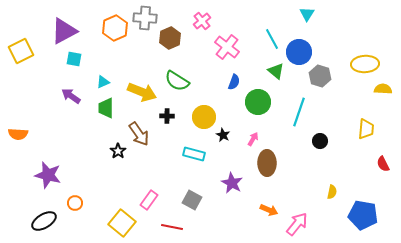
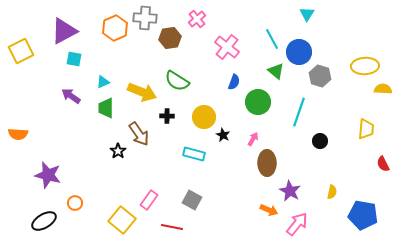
pink cross at (202, 21): moved 5 px left, 2 px up
brown hexagon at (170, 38): rotated 15 degrees clockwise
yellow ellipse at (365, 64): moved 2 px down
purple star at (232, 183): moved 58 px right, 8 px down
yellow square at (122, 223): moved 3 px up
